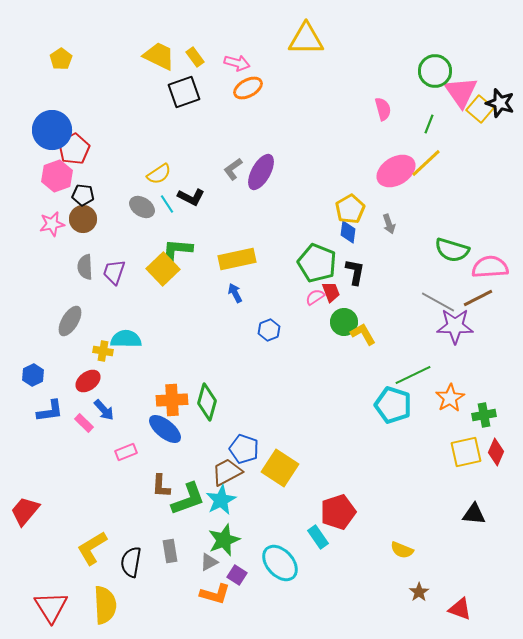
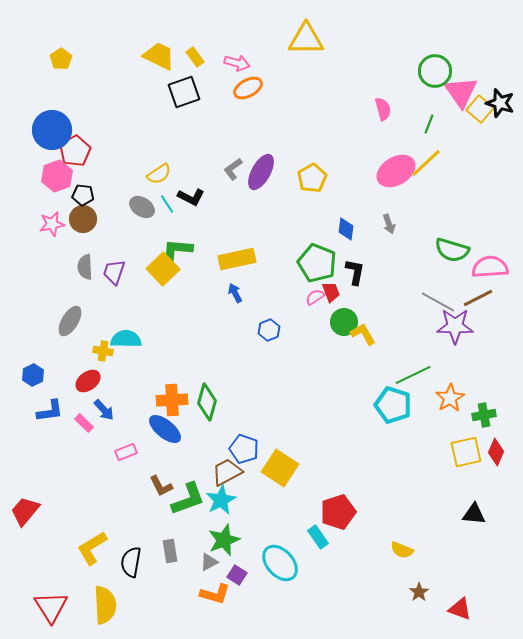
red pentagon at (74, 149): moved 1 px right, 2 px down
yellow pentagon at (350, 209): moved 38 px left, 31 px up
blue diamond at (348, 232): moved 2 px left, 3 px up
brown L-shape at (161, 486): rotated 30 degrees counterclockwise
